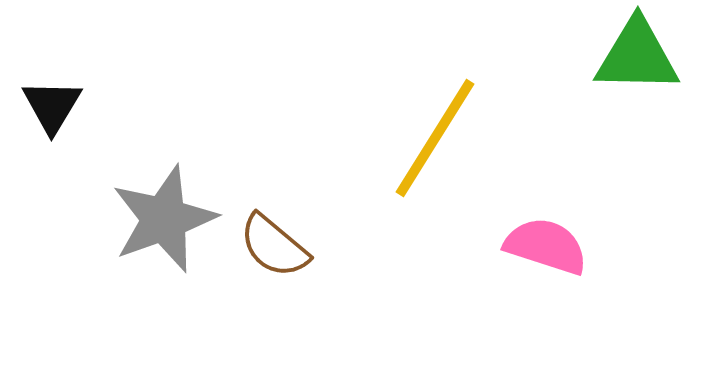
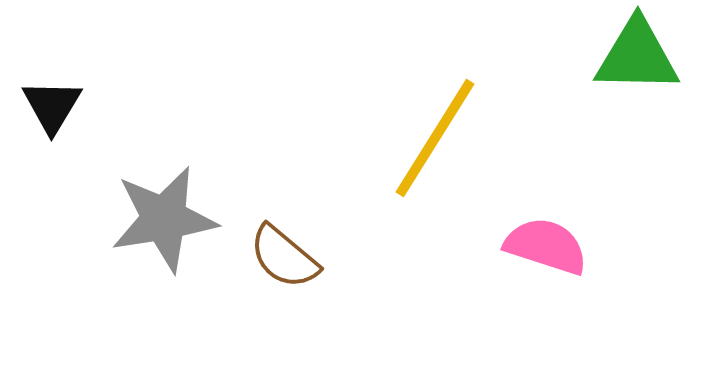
gray star: rotated 11 degrees clockwise
brown semicircle: moved 10 px right, 11 px down
